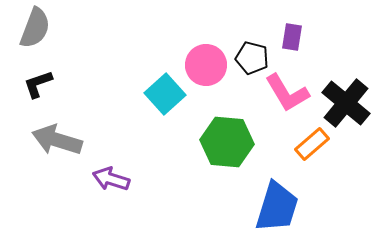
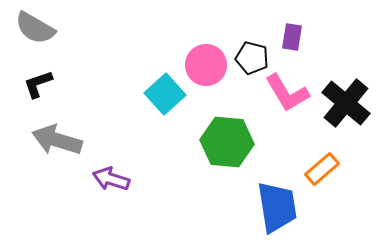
gray semicircle: rotated 99 degrees clockwise
orange rectangle: moved 10 px right, 25 px down
blue trapezoid: rotated 26 degrees counterclockwise
